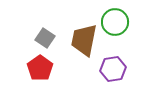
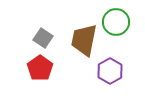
green circle: moved 1 px right
gray square: moved 2 px left
purple hexagon: moved 3 px left, 2 px down; rotated 20 degrees counterclockwise
